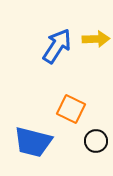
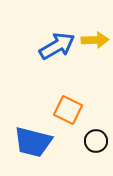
yellow arrow: moved 1 px left, 1 px down
blue arrow: rotated 27 degrees clockwise
orange square: moved 3 px left, 1 px down
